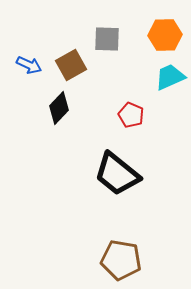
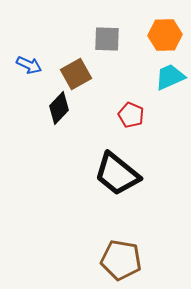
brown square: moved 5 px right, 9 px down
